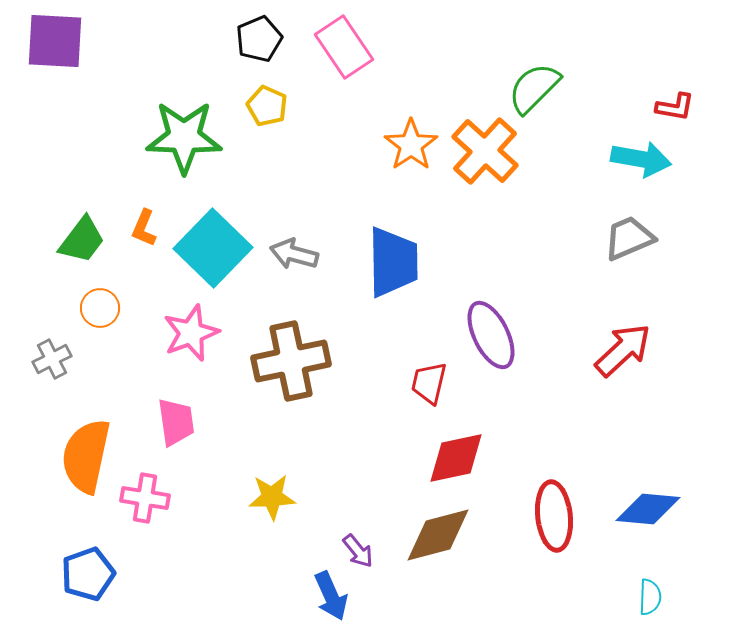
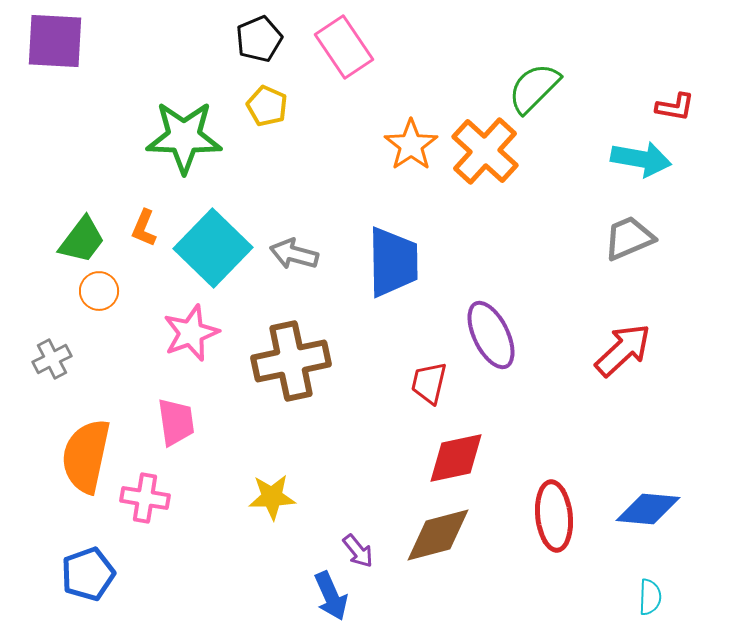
orange circle: moved 1 px left, 17 px up
